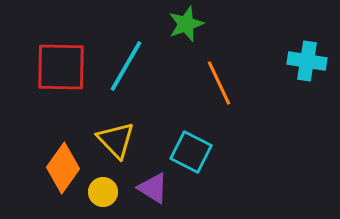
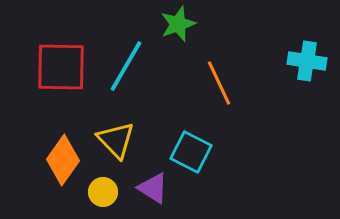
green star: moved 8 px left
orange diamond: moved 8 px up
